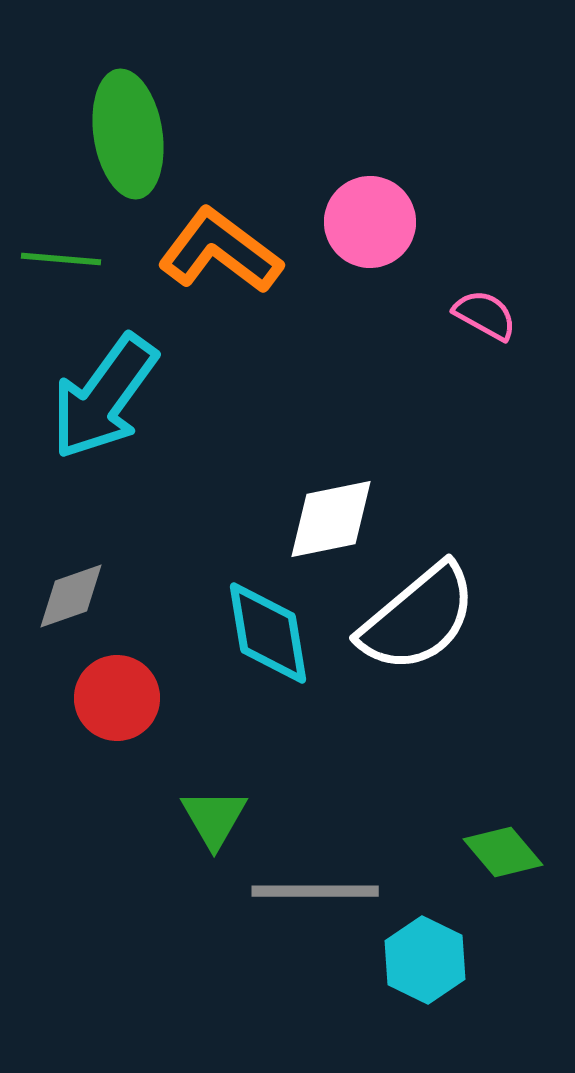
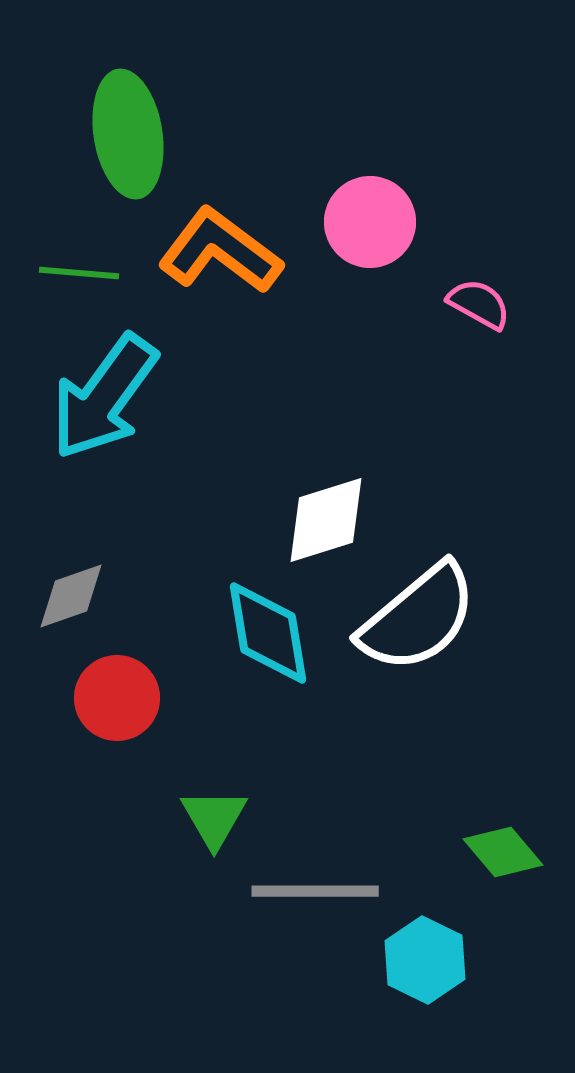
green line: moved 18 px right, 14 px down
pink semicircle: moved 6 px left, 11 px up
white diamond: moved 5 px left, 1 px down; rotated 6 degrees counterclockwise
